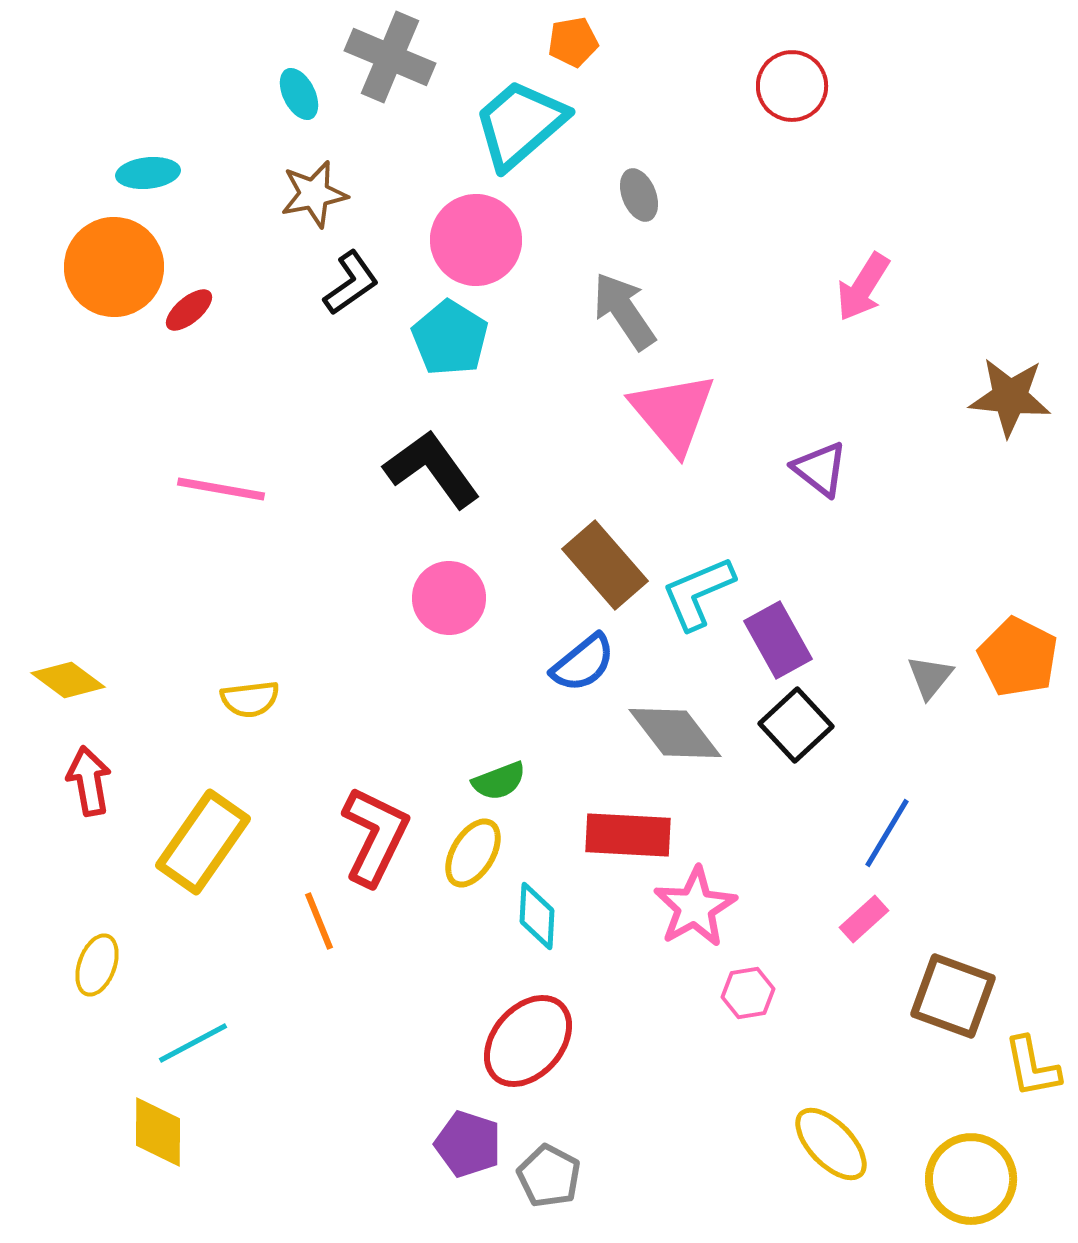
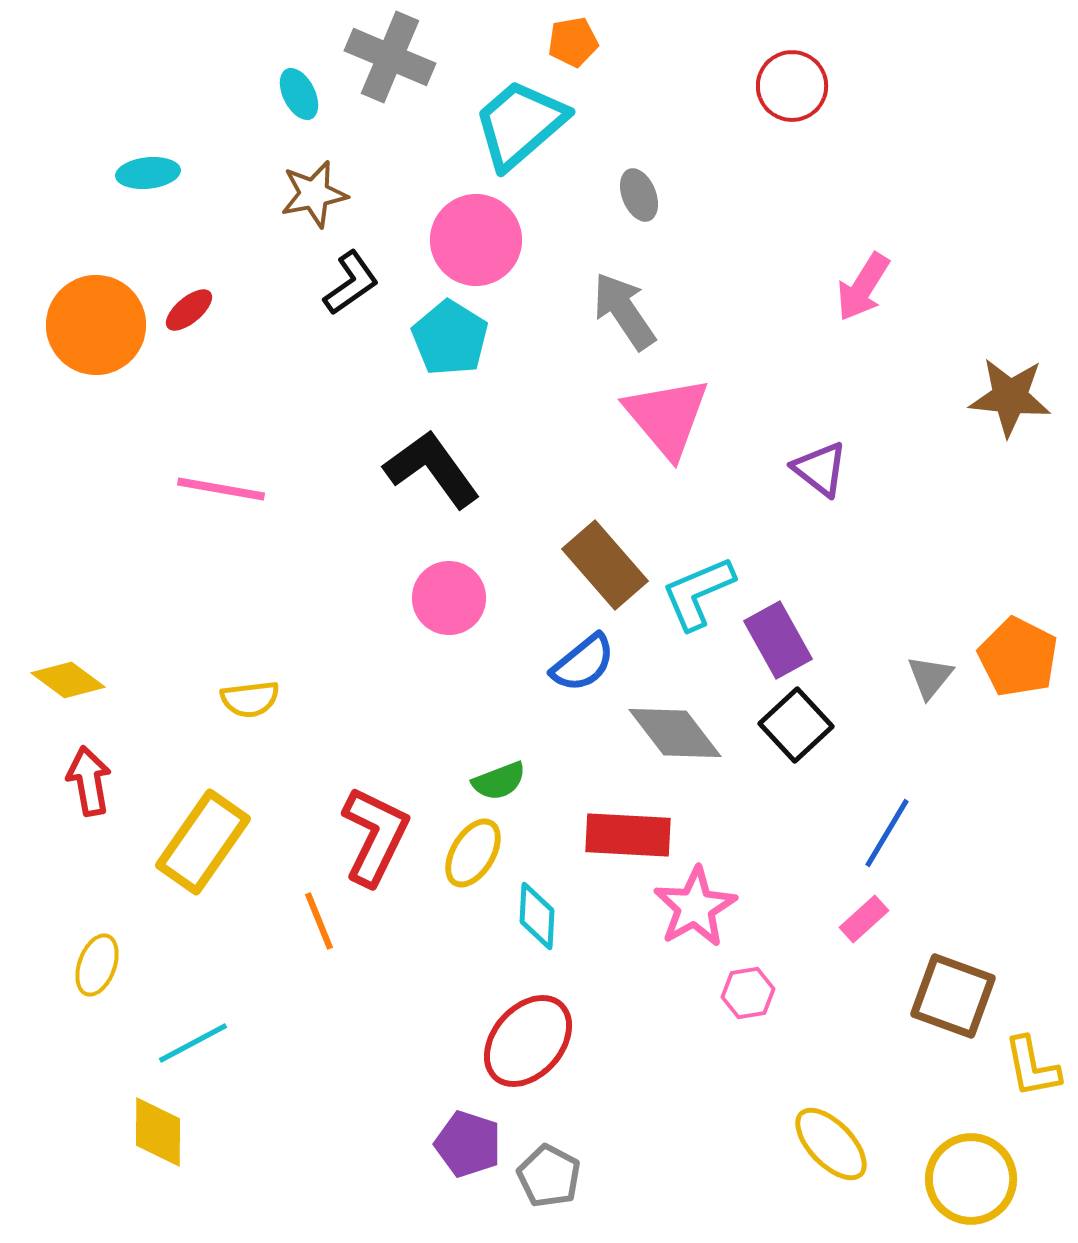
orange circle at (114, 267): moved 18 px left, 58 px down
pink triangle at (673, 413): moved 6 px left, 4 px down
